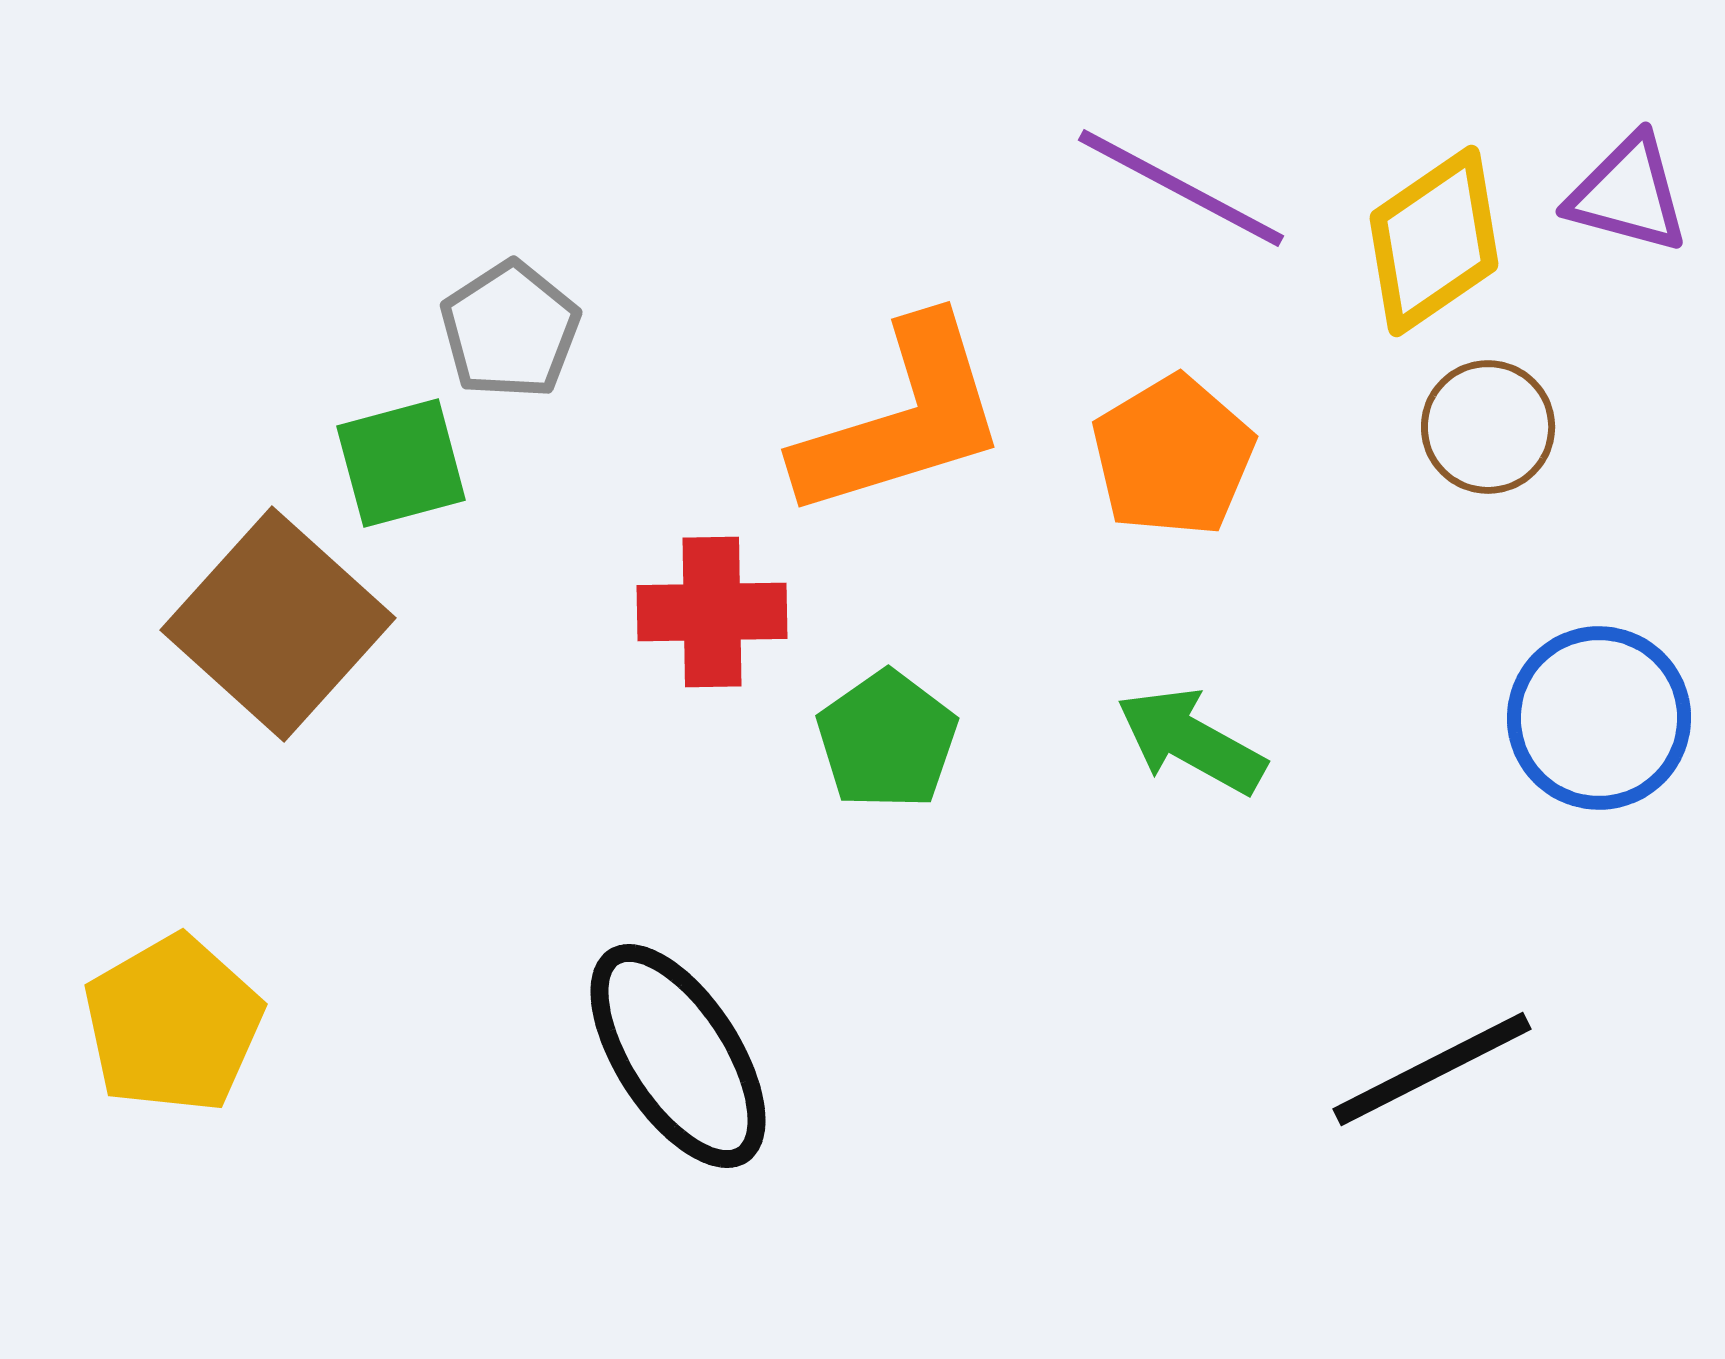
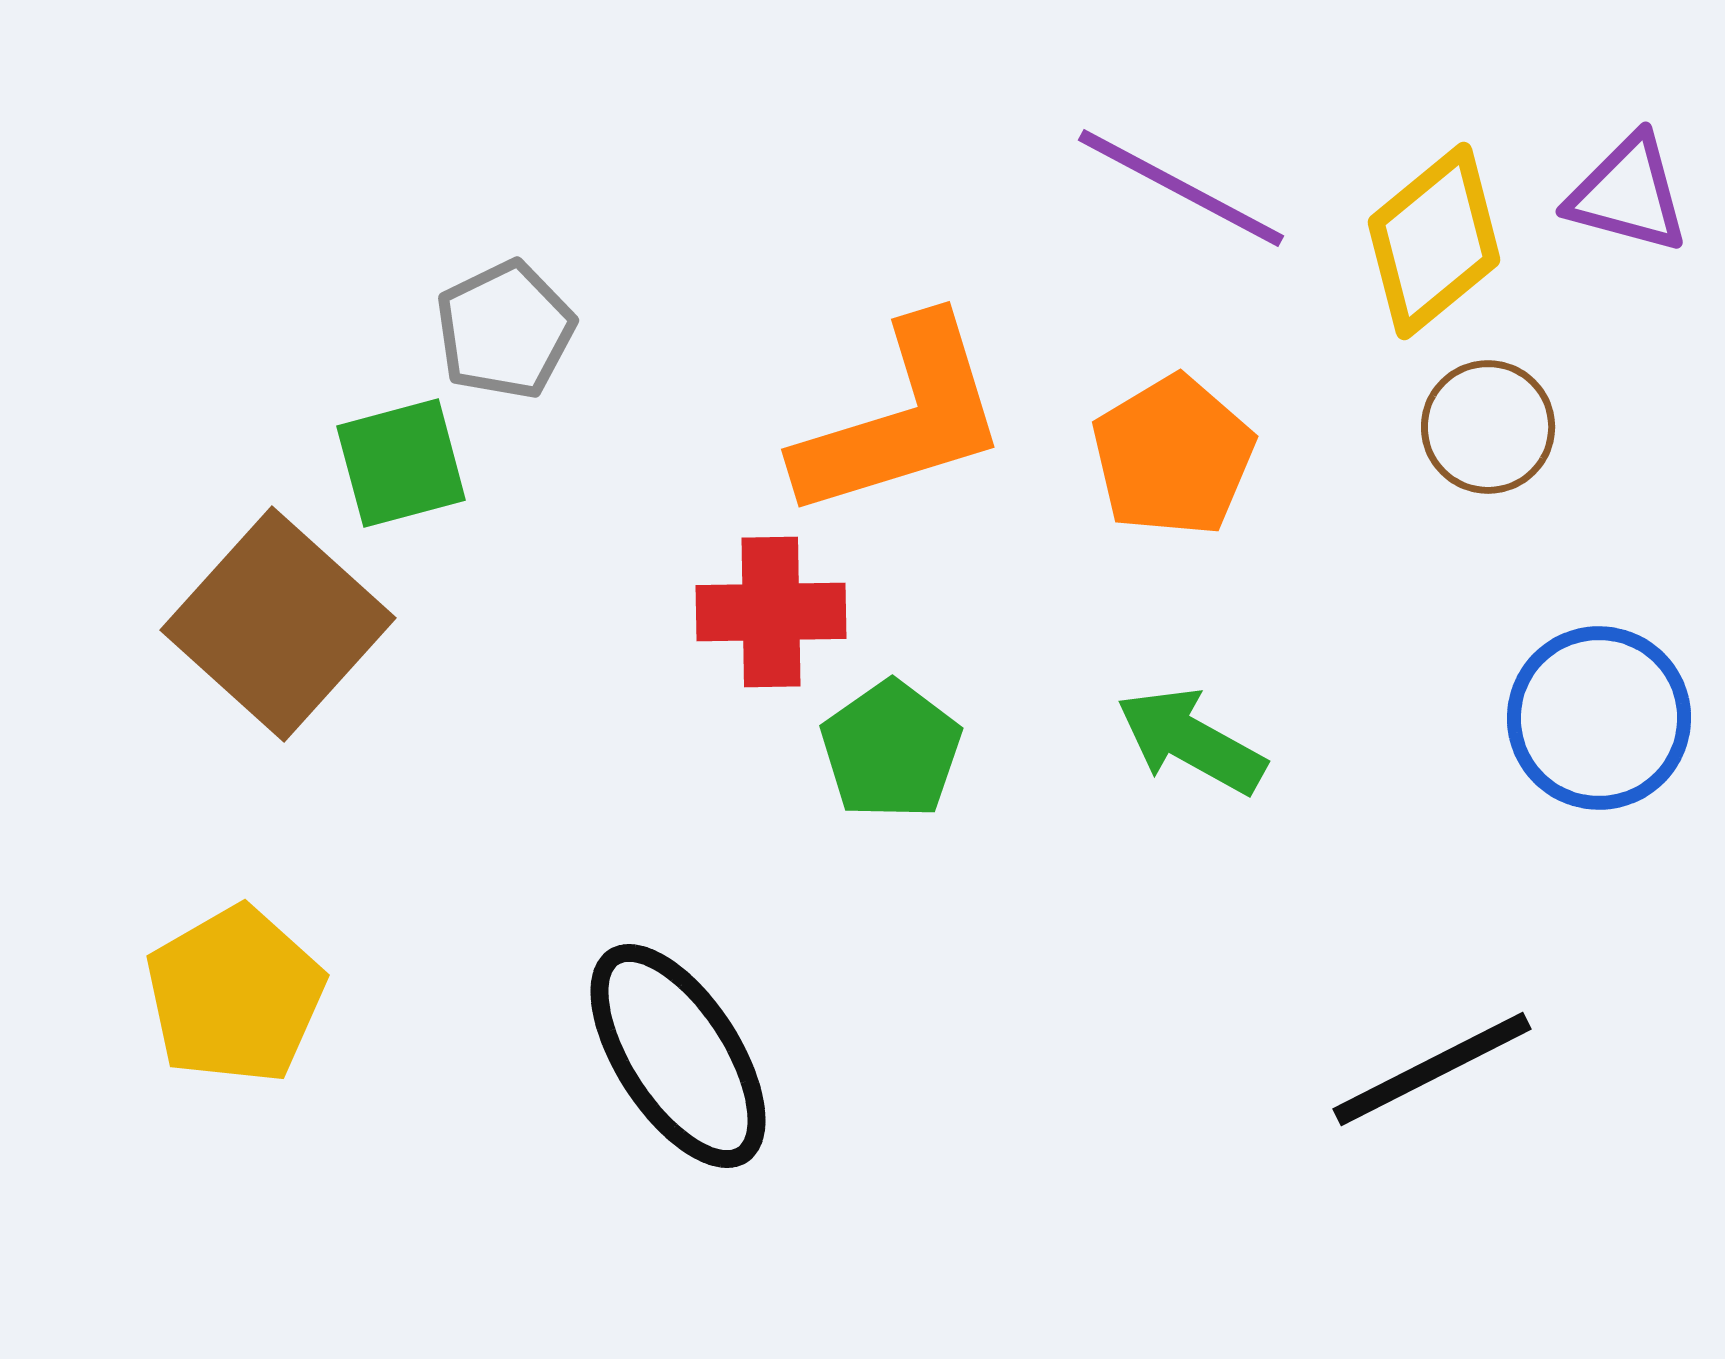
yellow diamond: rotated 5 degrees counterclockwise
gray pentagon: moved 5 px left; rotated 7 degrees clockwise
red cross: moved 59 px right
green pentagon: moved 4 px right, 10 px down
yellow pentagon: moved 62 px right, 29 px up
